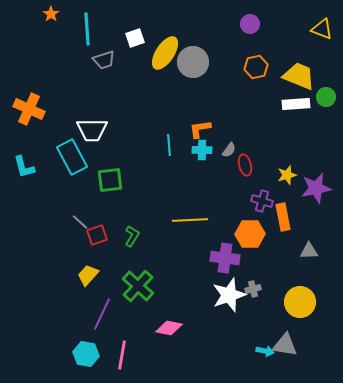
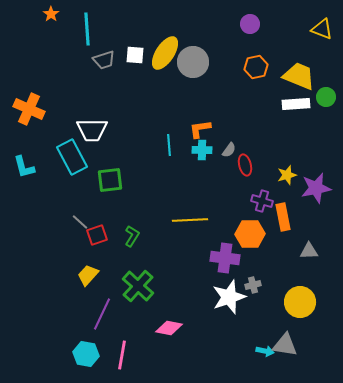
white square at (135, 38): moved 17 px down; rotated 24 degrees clockwise
gray cross at (253, 289): moved 4 px up
white star at (229, 295): moved 2 px down
